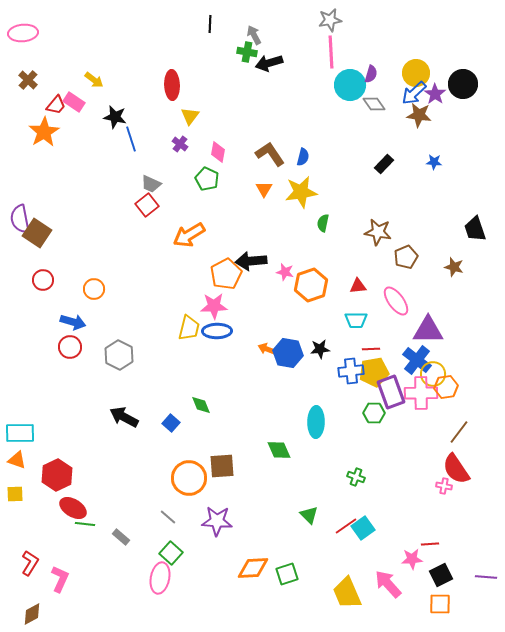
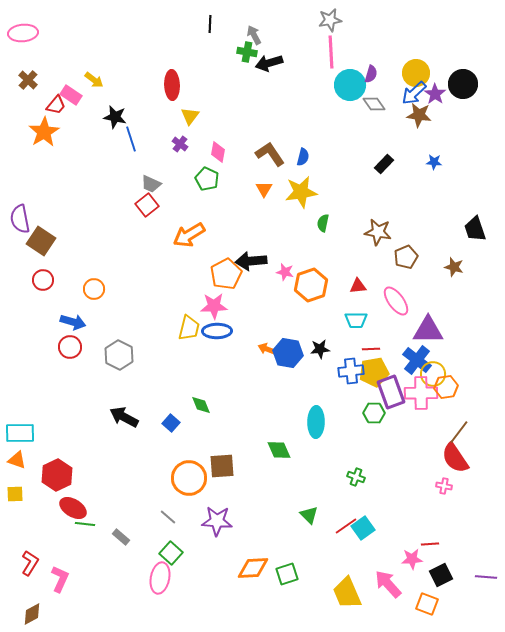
pink rectangle at (74, 102): moved 3 px left, 7 px up
brown square at (37, 233): moved 4 px right, 8 px down
red semicircle at (456, 469): moved 1 px left, 11 px up
orange square at (440, 604): moved 13 px left; rotated 20 degrees clockwise
